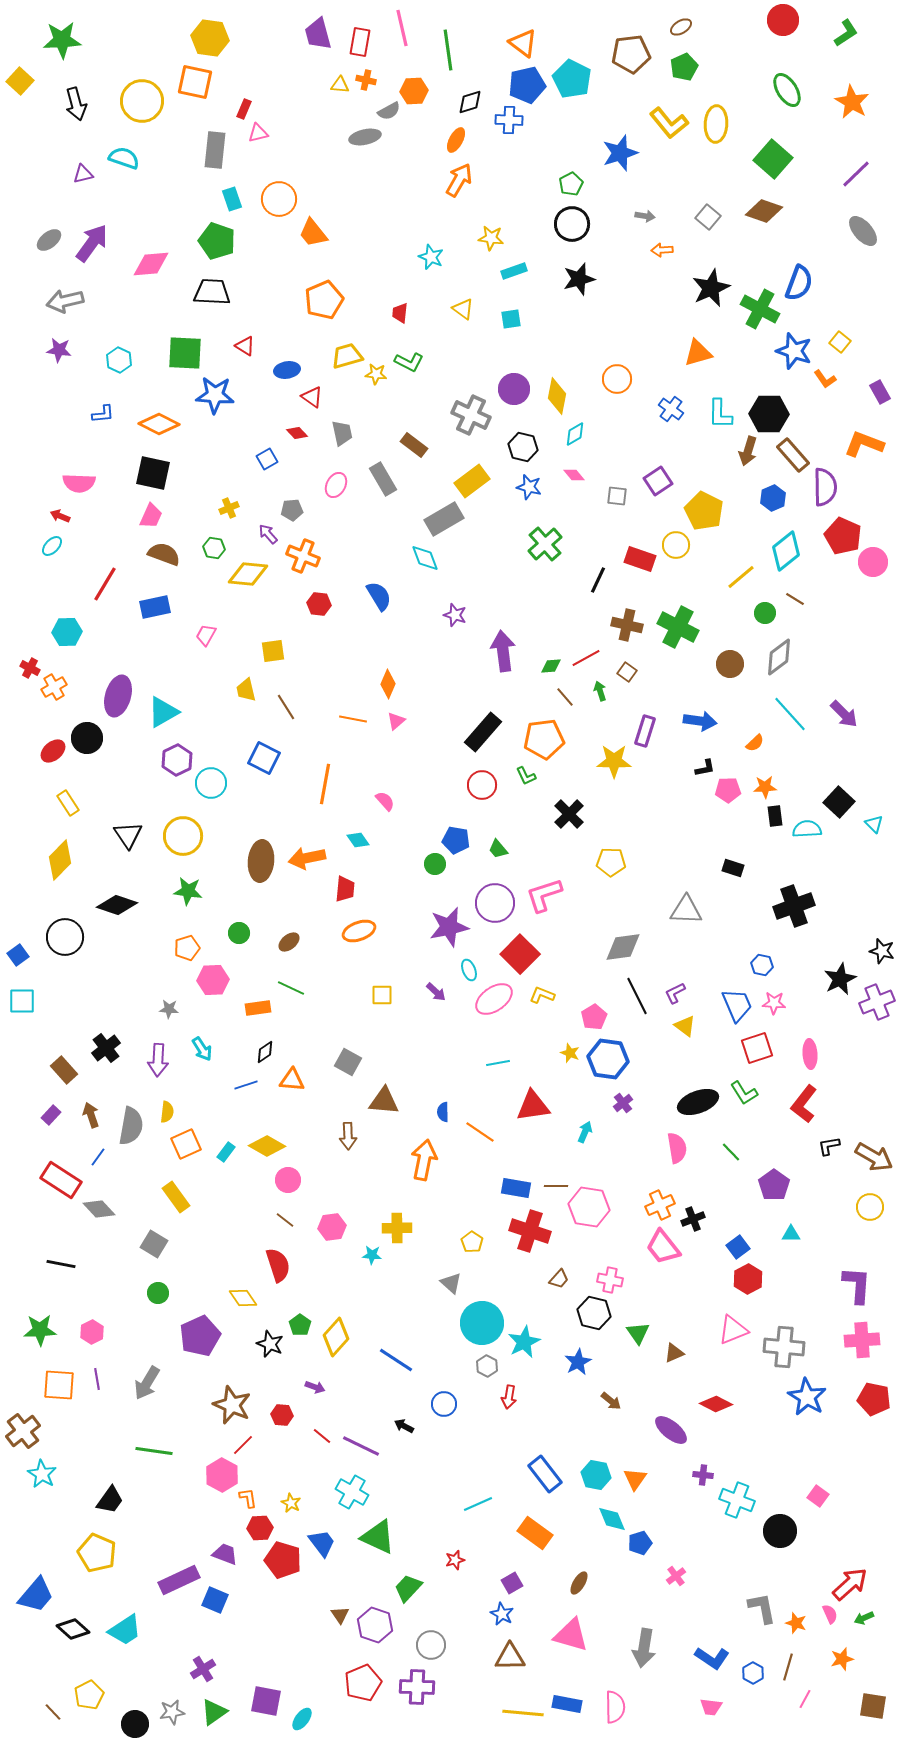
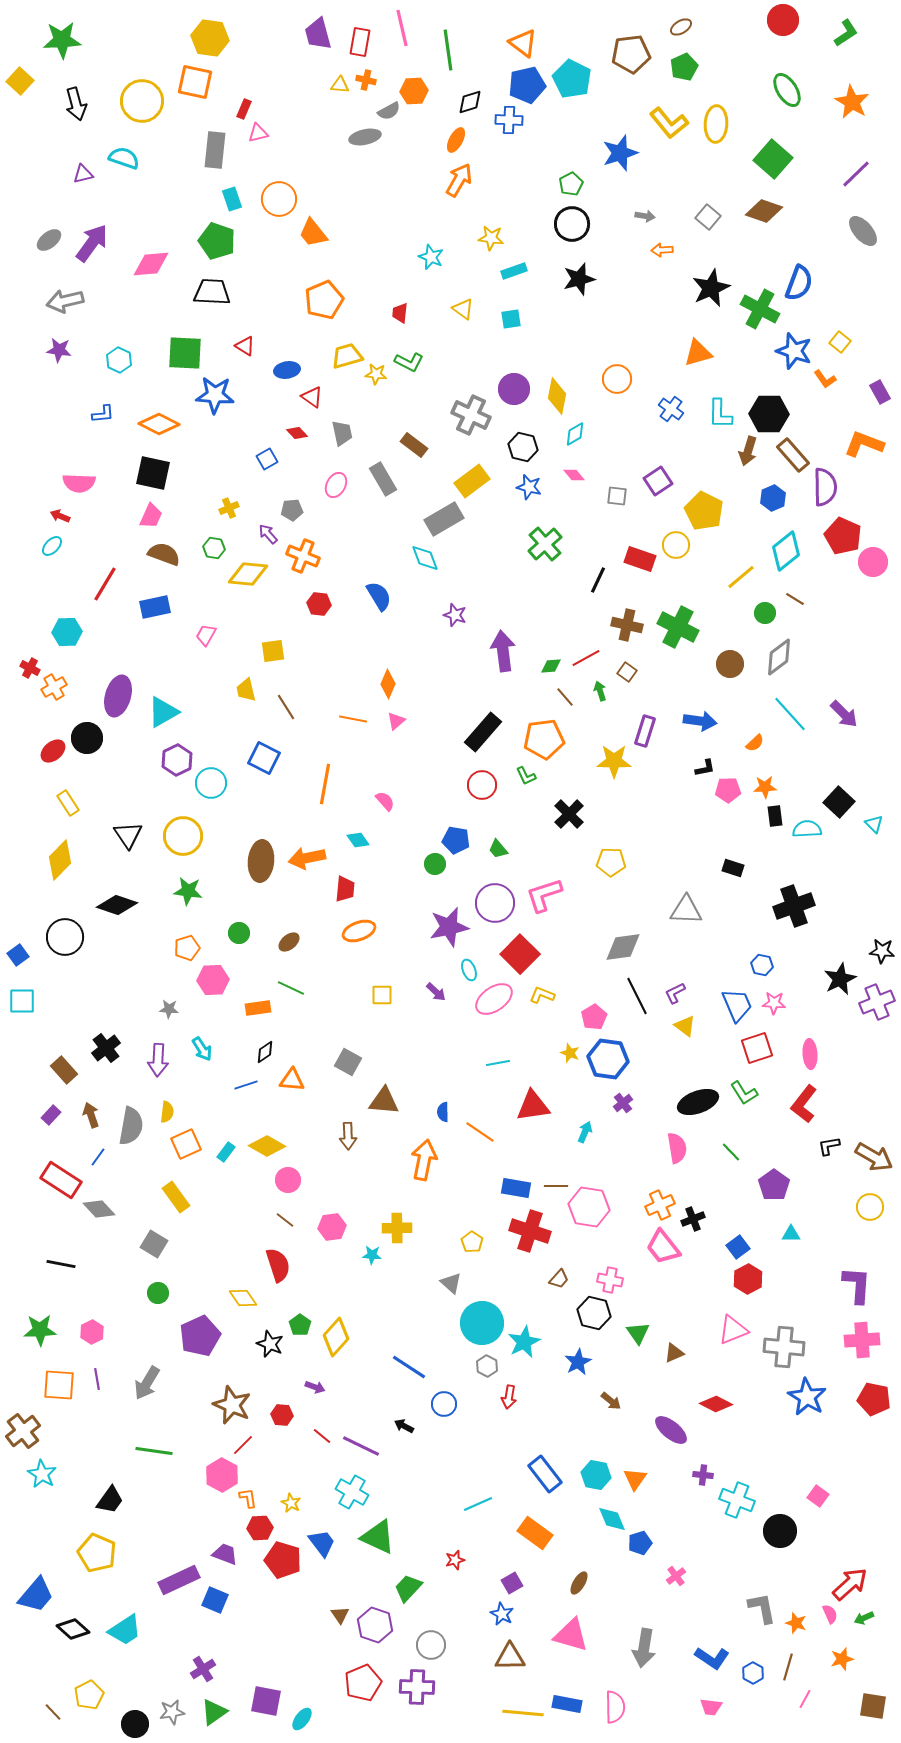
black star at (882, 951): rotated 10 degrees counterclockwise
blue line at (396, 1360): moved 13 px right, 7 px down
